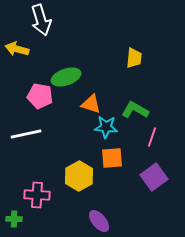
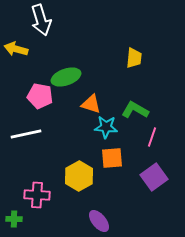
yellow arrow: moved 1 px left
